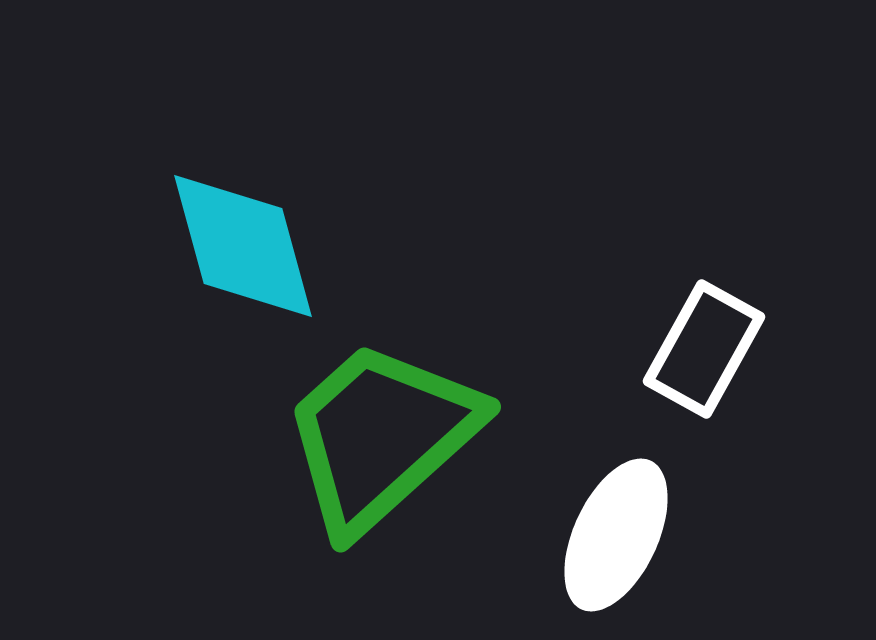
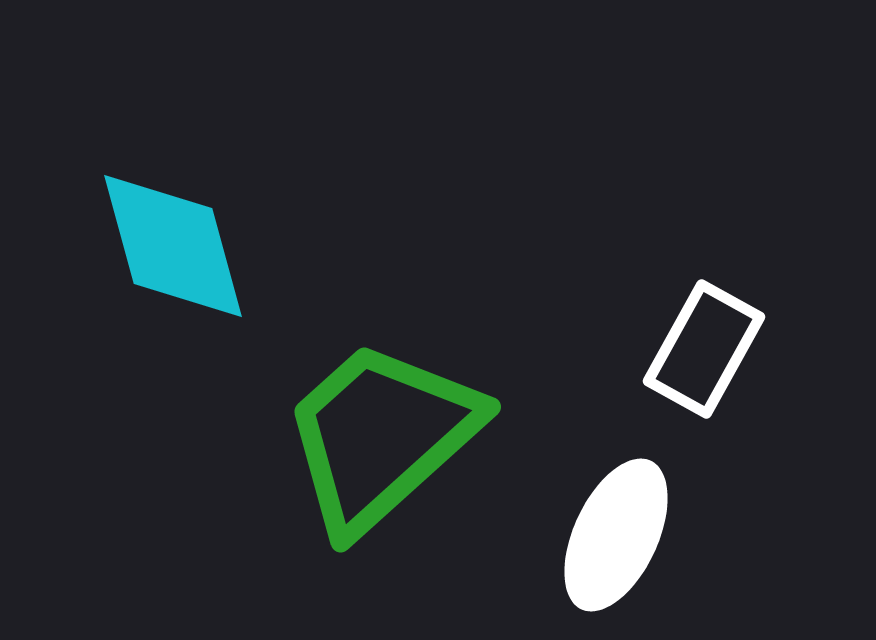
cyan diamond: moved 70 px left
